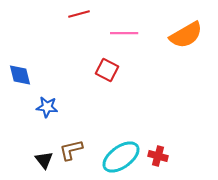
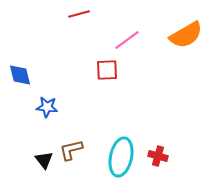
pink line: moved 3 px right, 7 px down; rotated 36 degrees counterclockwise
red square: rotated 30 degrees counterclockwise
cyan ellipse: rotated 42 degrees counterclockwise
